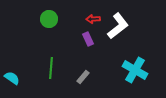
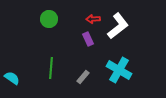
cyan cross: moved 16 px left
